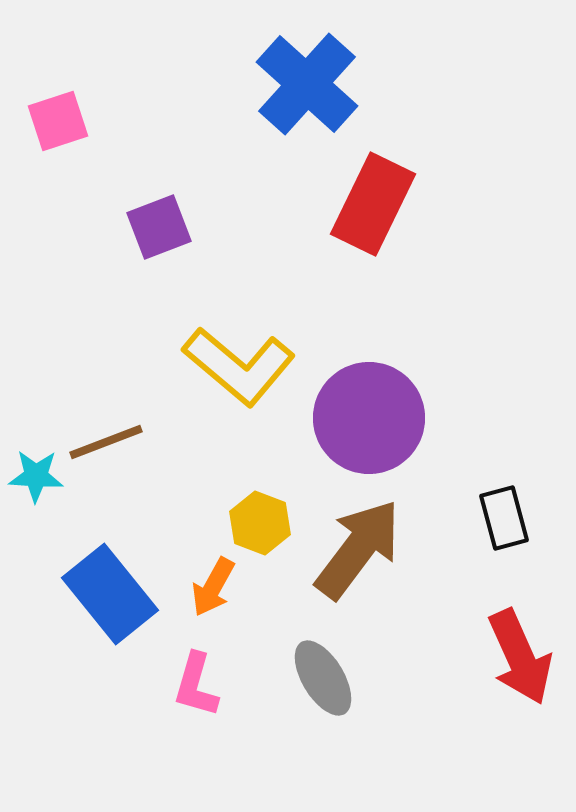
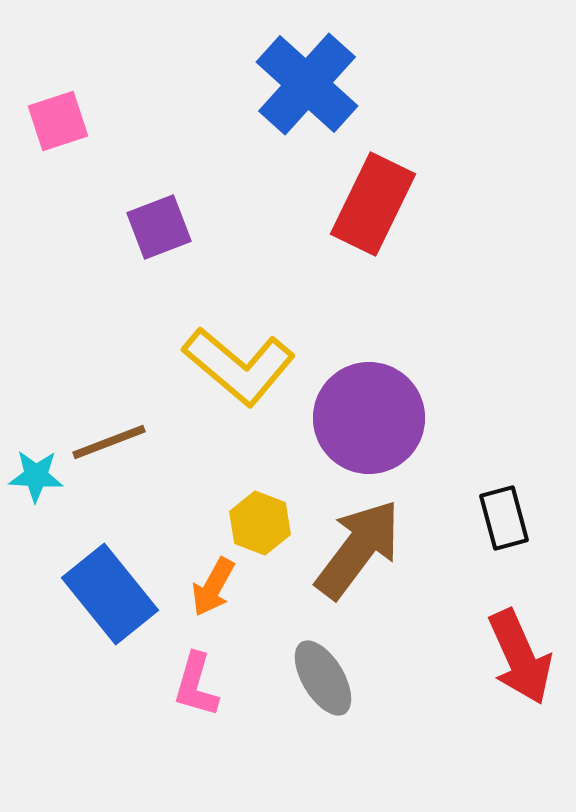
brown line: moved 3 px right
